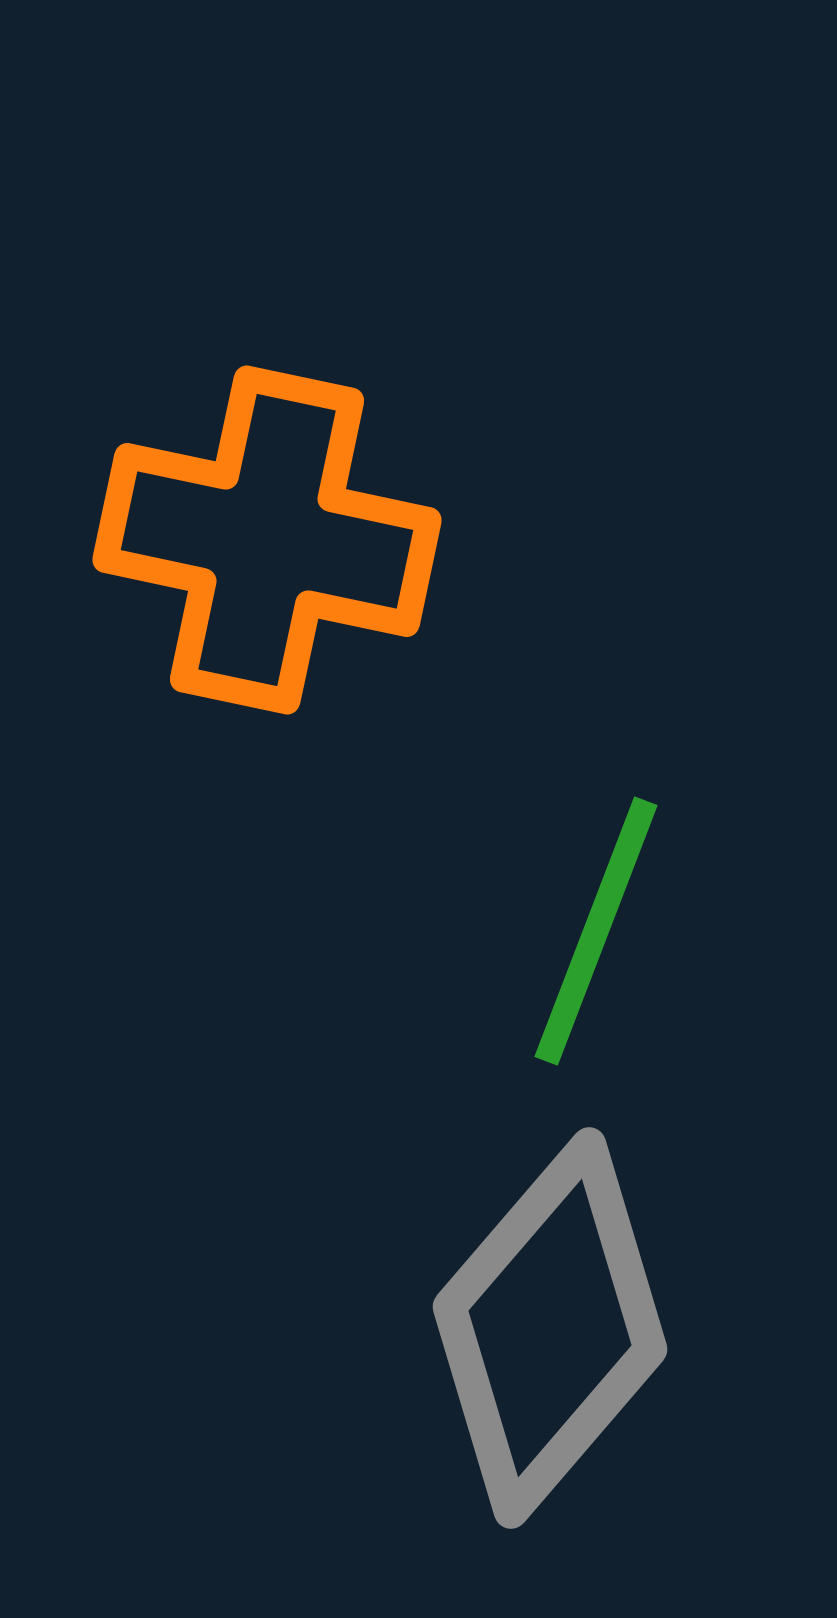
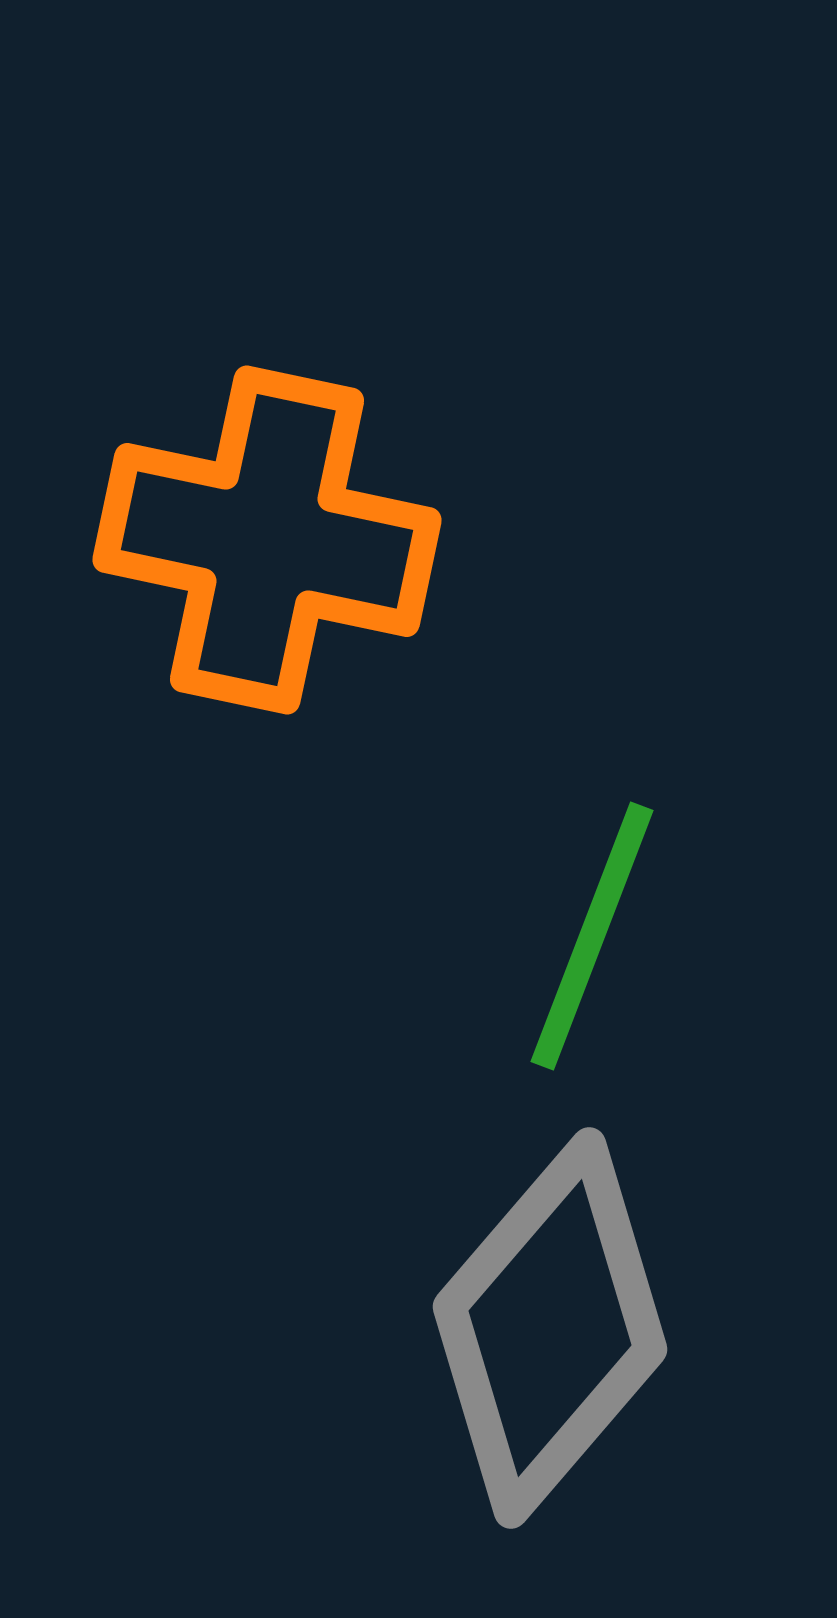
green line: moved 4 px left, 5 px down
